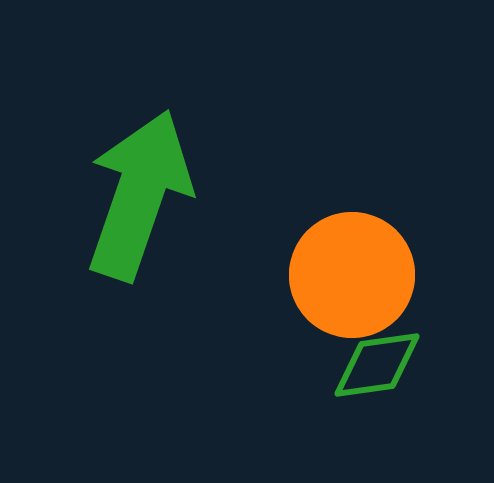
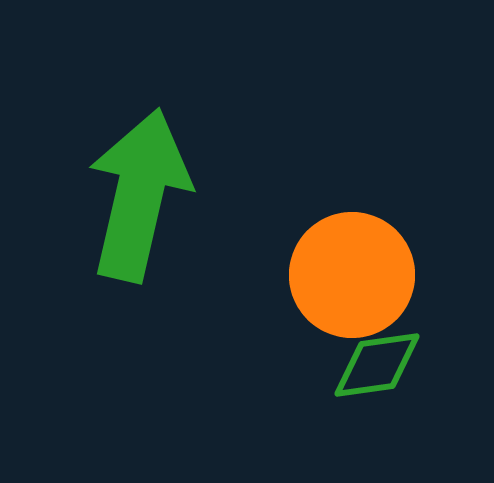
green arrow: rotated 6 degrees counterclockwise
